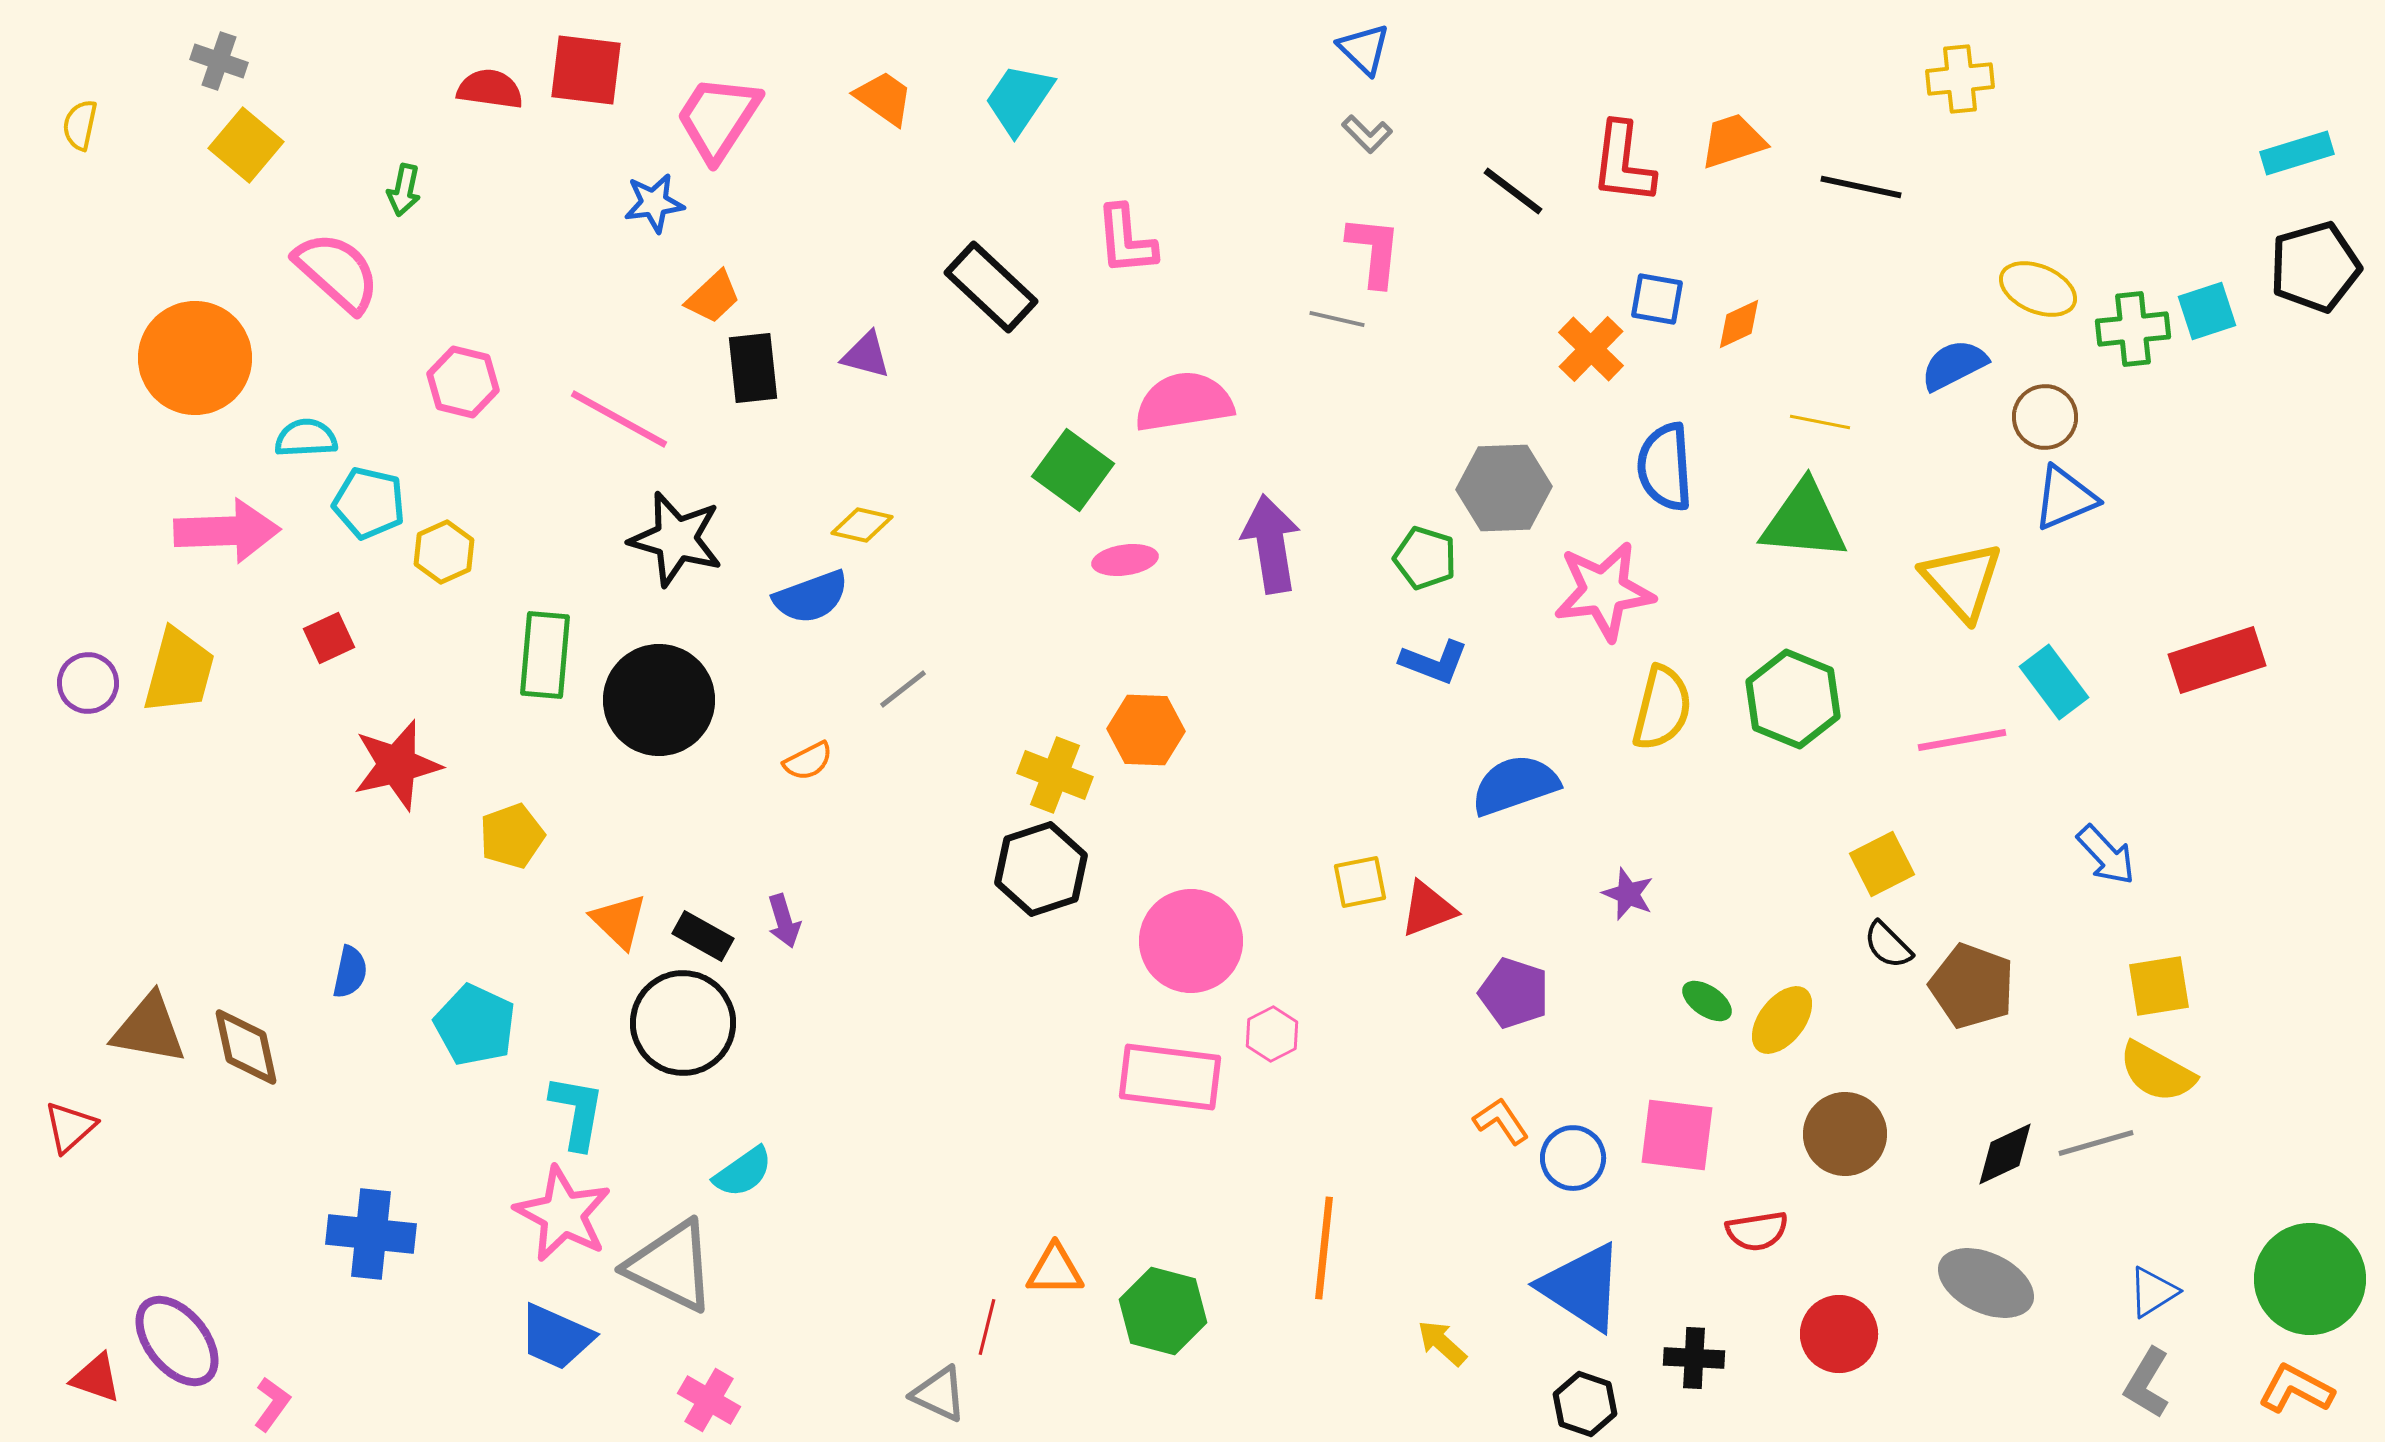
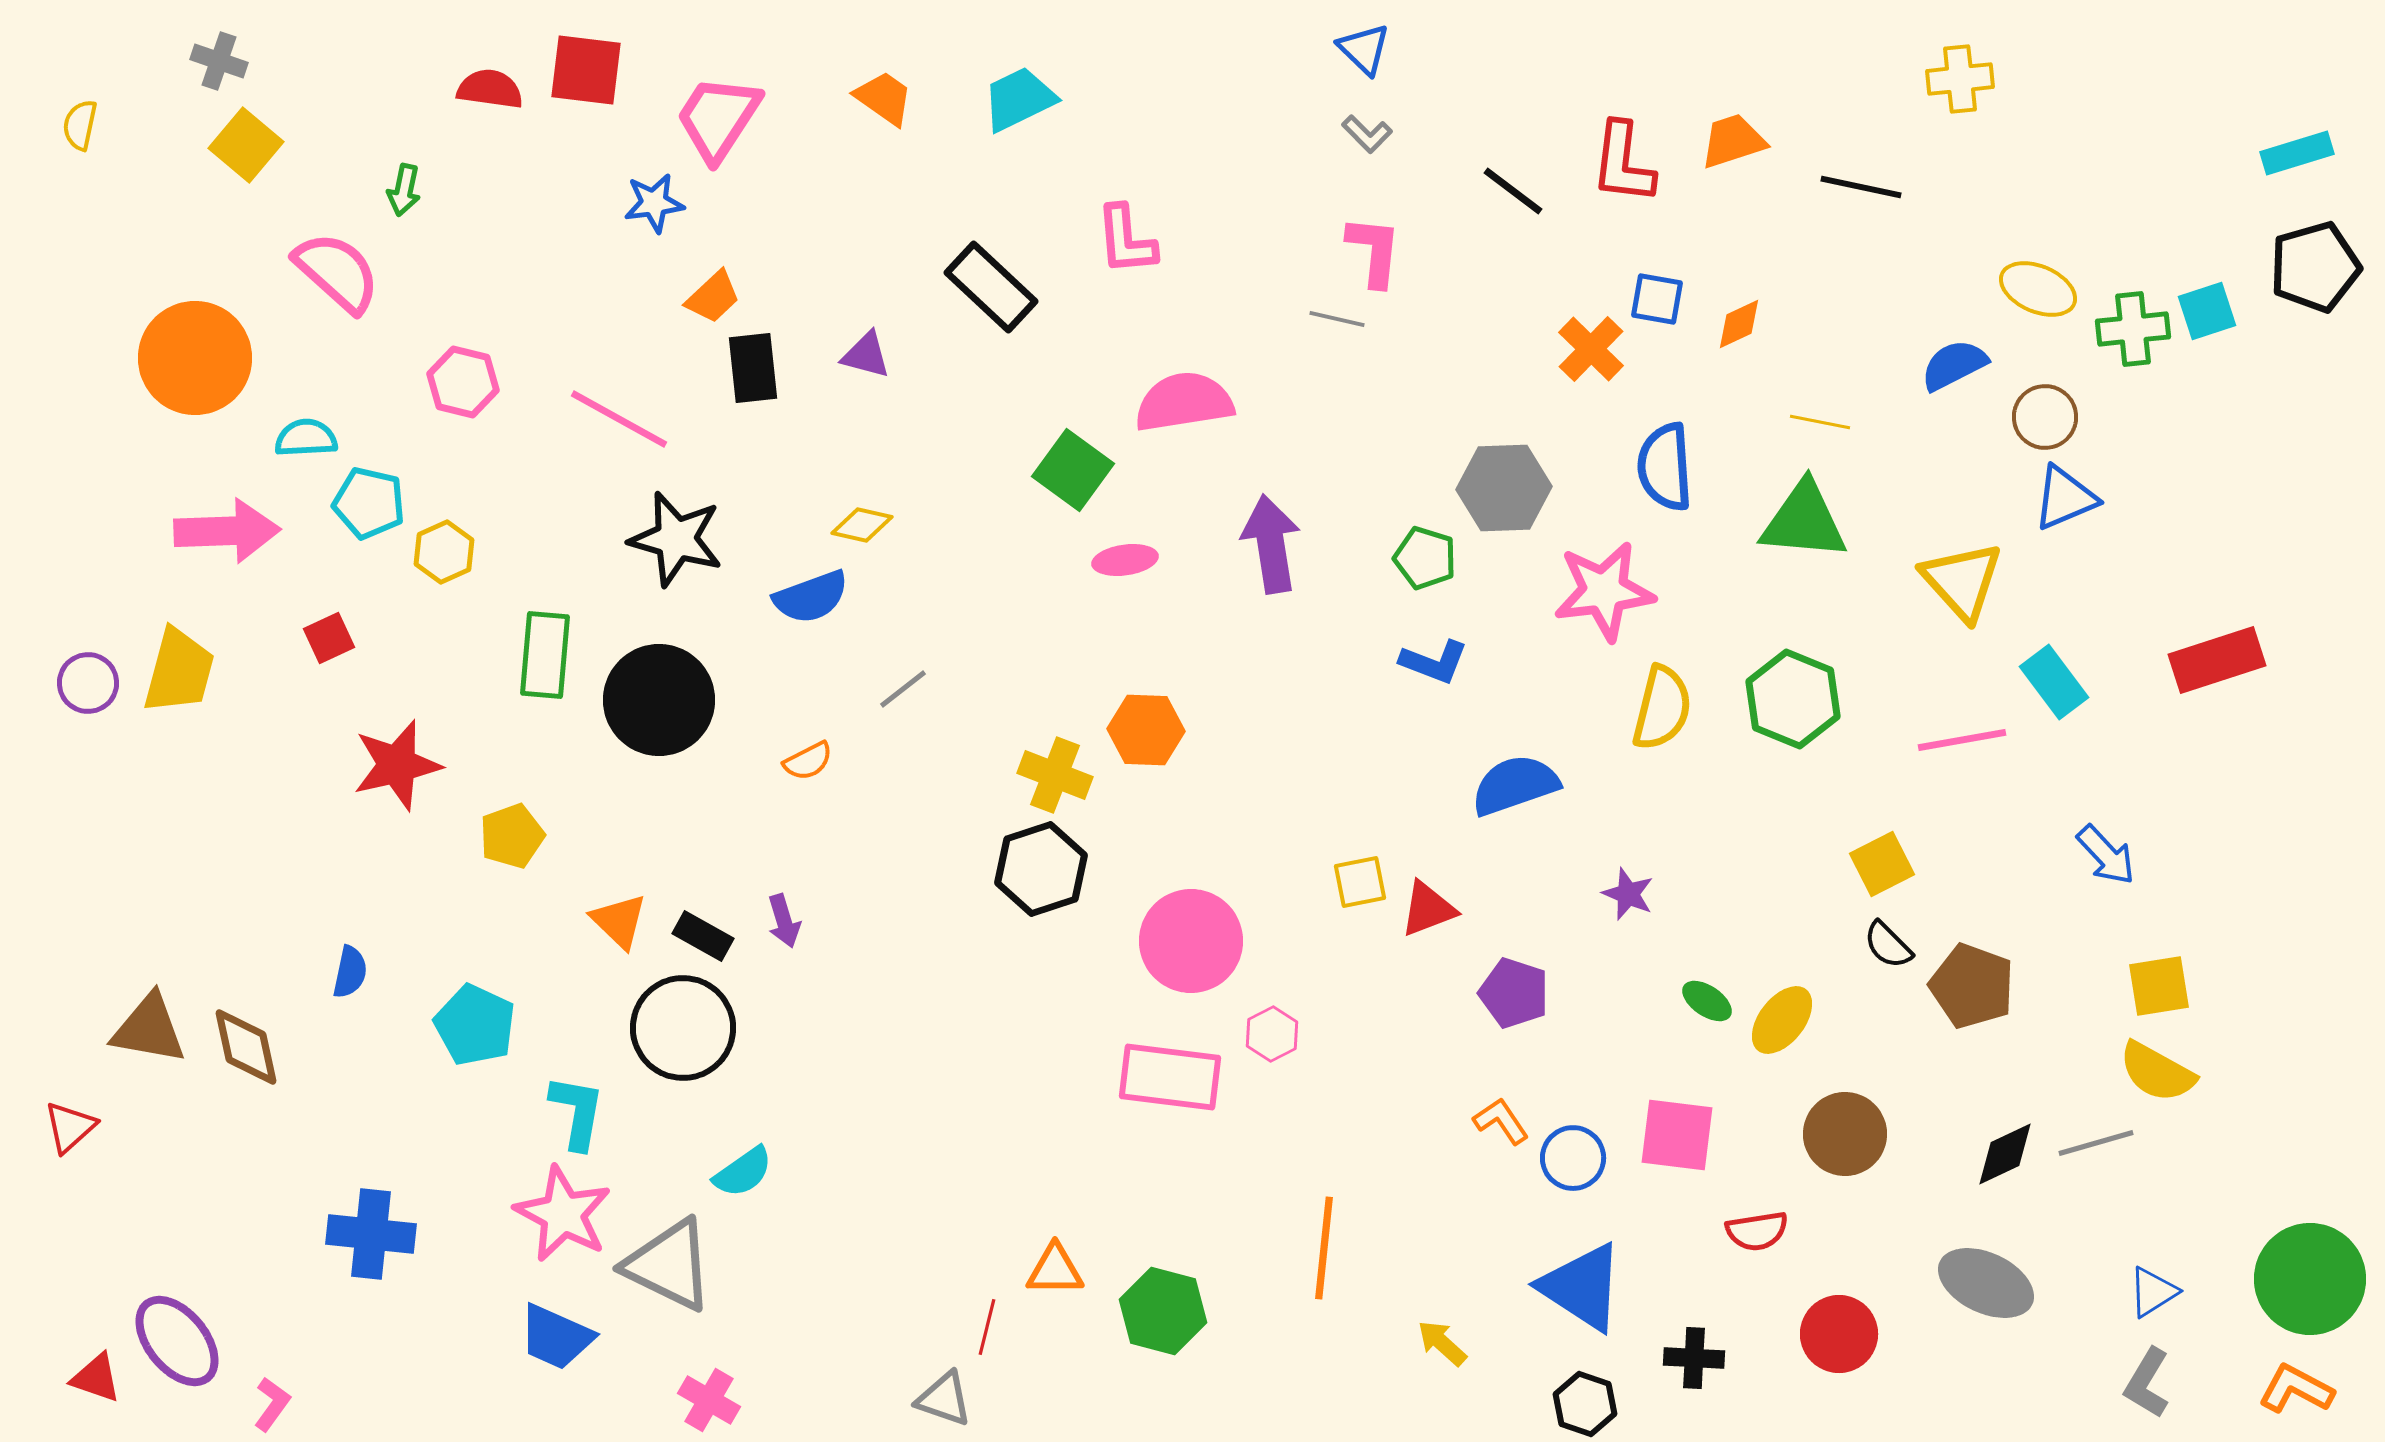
cyan trapezoid at (1019, 99): rotated 30 degrees clockwise
black circle at (683, 1023): moved 5 px down
gray triangle at (671, 1266): moved 2 px left, 1 px up
gray triangle at (939, 1394): moved 5 px right, 5 px down; rotated 6 degrees counterclockwise
